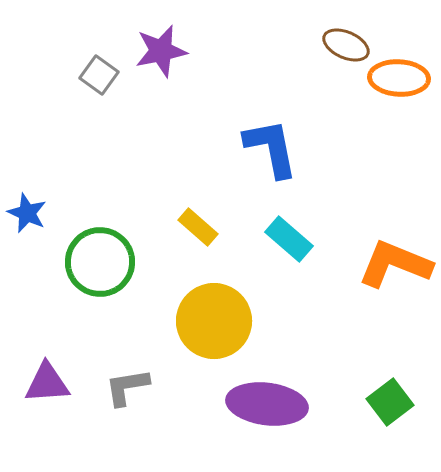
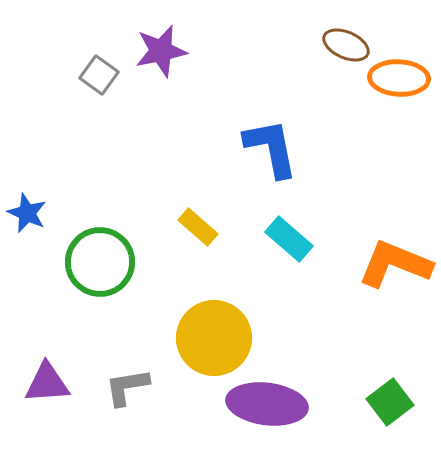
yellow circle: moved 17 px down
